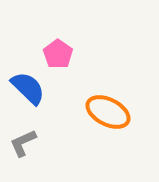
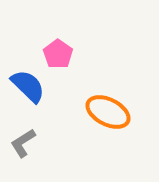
blue semicircle: moved 2 px up
gray L-shape: rotated 8 degrees counterclockwise
